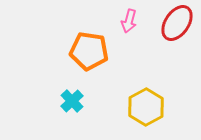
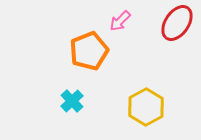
pink arrow: moved 9 px left; rotated 30 degrees clockwise
orange pentagon: rotated 30 degrees counterclockwise
